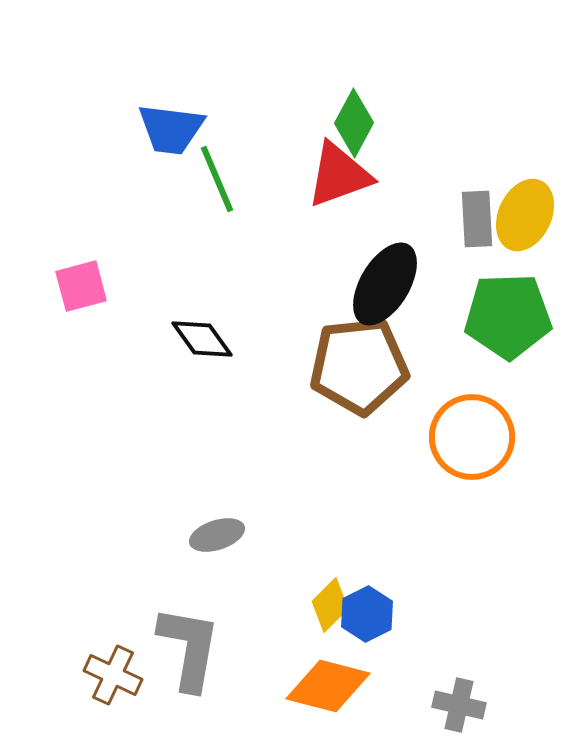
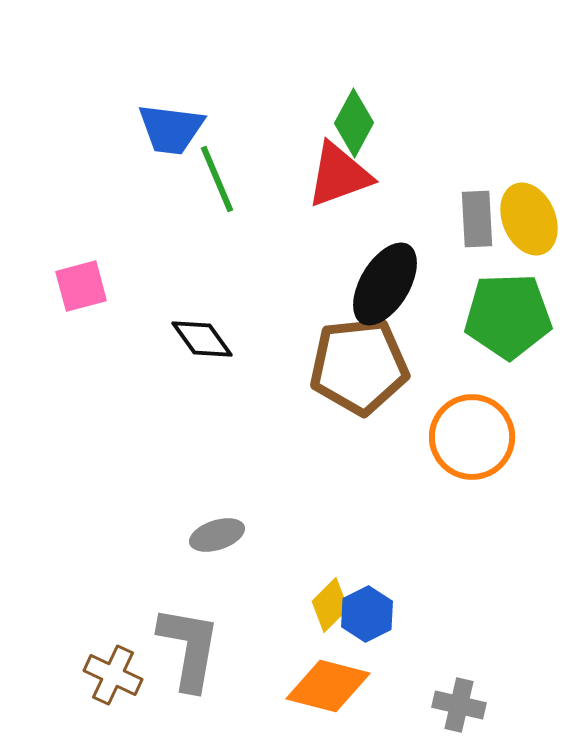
yellow ellipse: moved 4 px right, 4 px down; rotated 48 degrees counterclockwise
